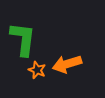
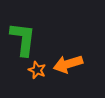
orange arrow: moved 1 px right
